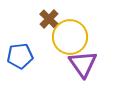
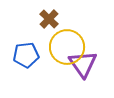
yellow circle: moved 3 px left, 10 px down
blue pentagon: moved 6 px right, 1 px up
